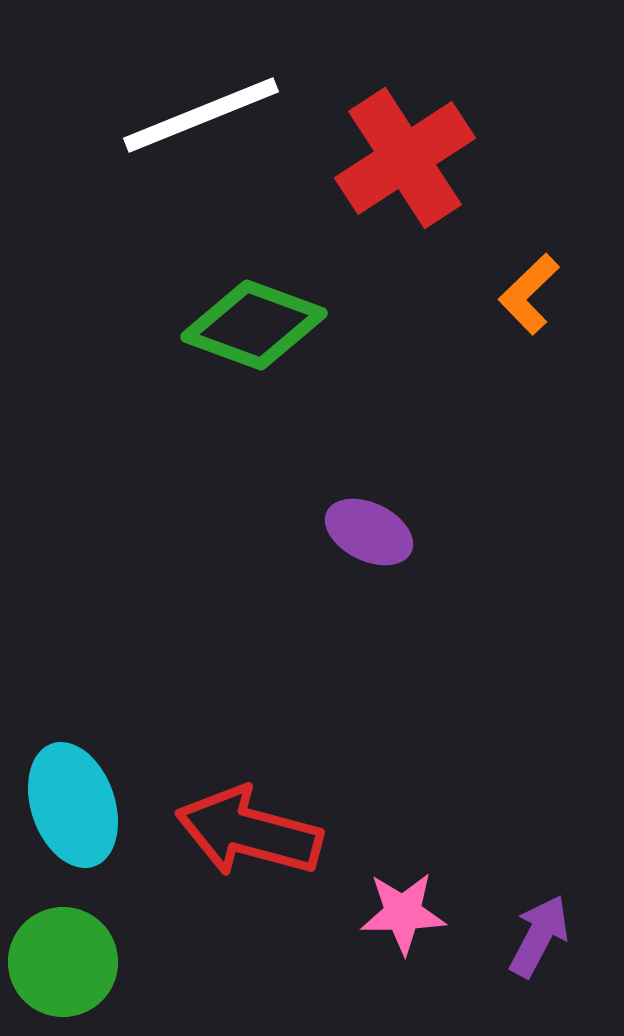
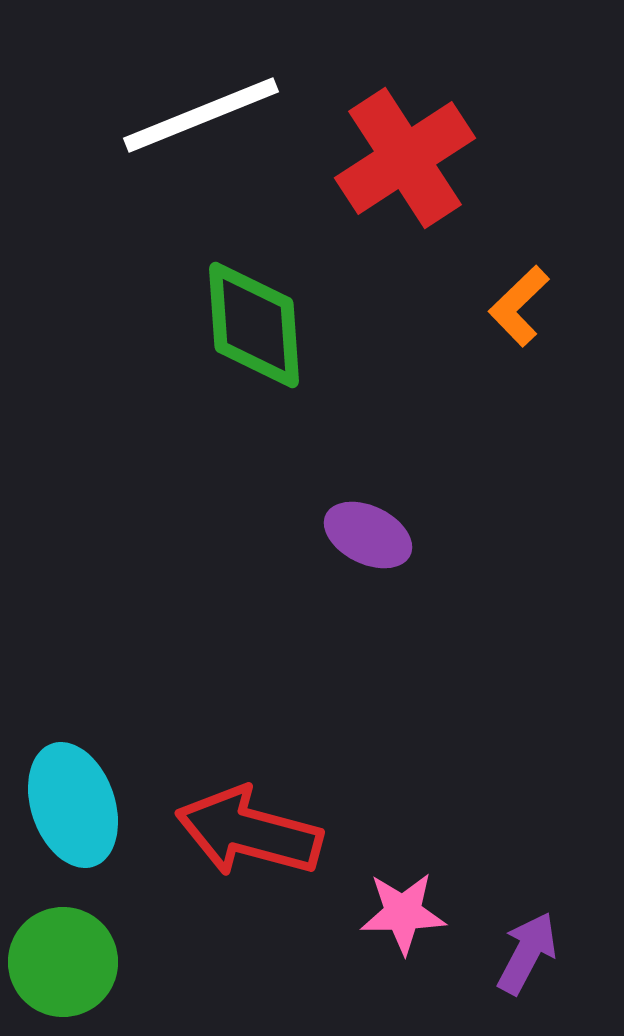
orange L-shape: moved 10 px left, 12 px down
green diamond: rotated 66 degrees clockwise
purple ellipse: moved 1 px left, 3 px down
purple arrow: moved 12 px left, 17 px down
